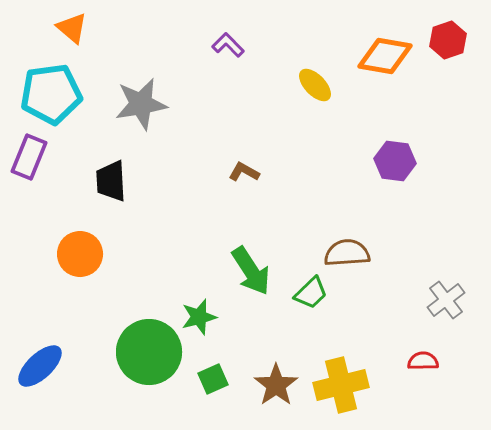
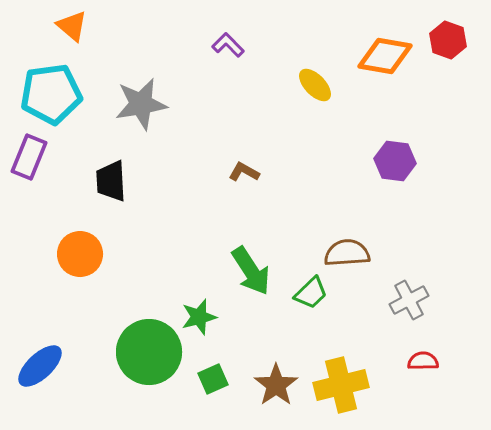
orange triangle: moved 2 px up
red hexagon: rotated 21 degrees counterclockwise
gray cross: moved 37 px left; rotated 9 degrees clockwise
